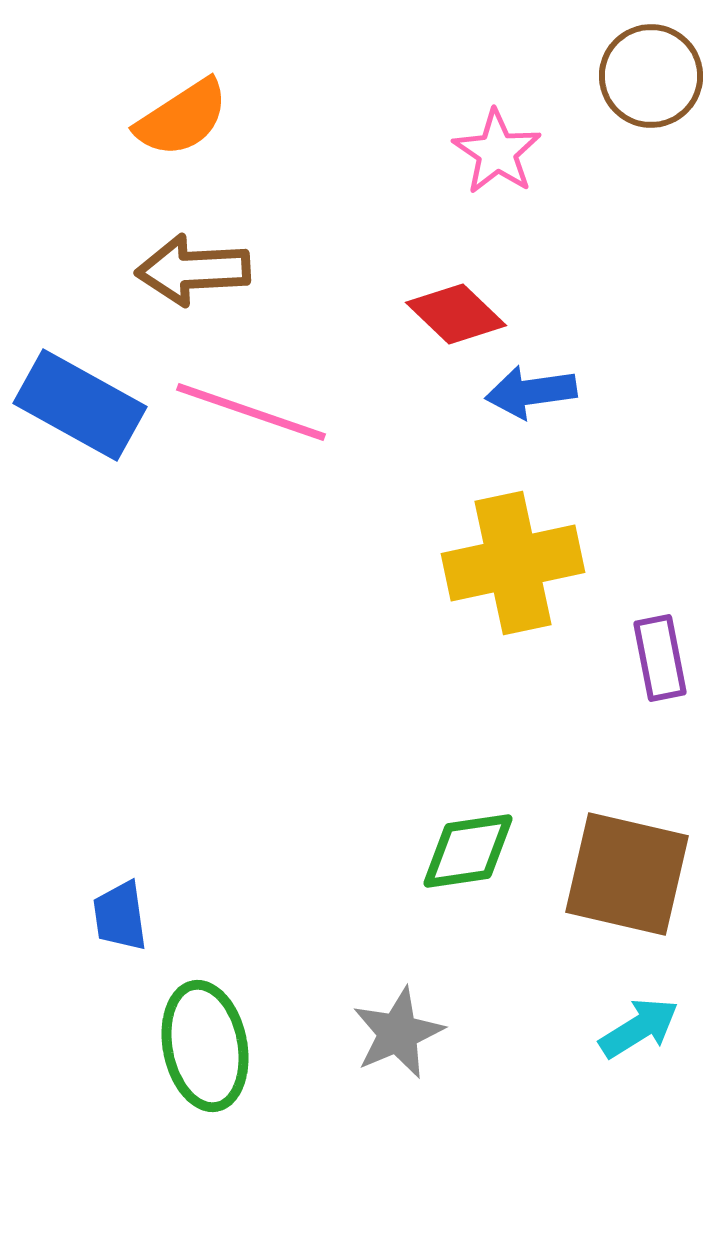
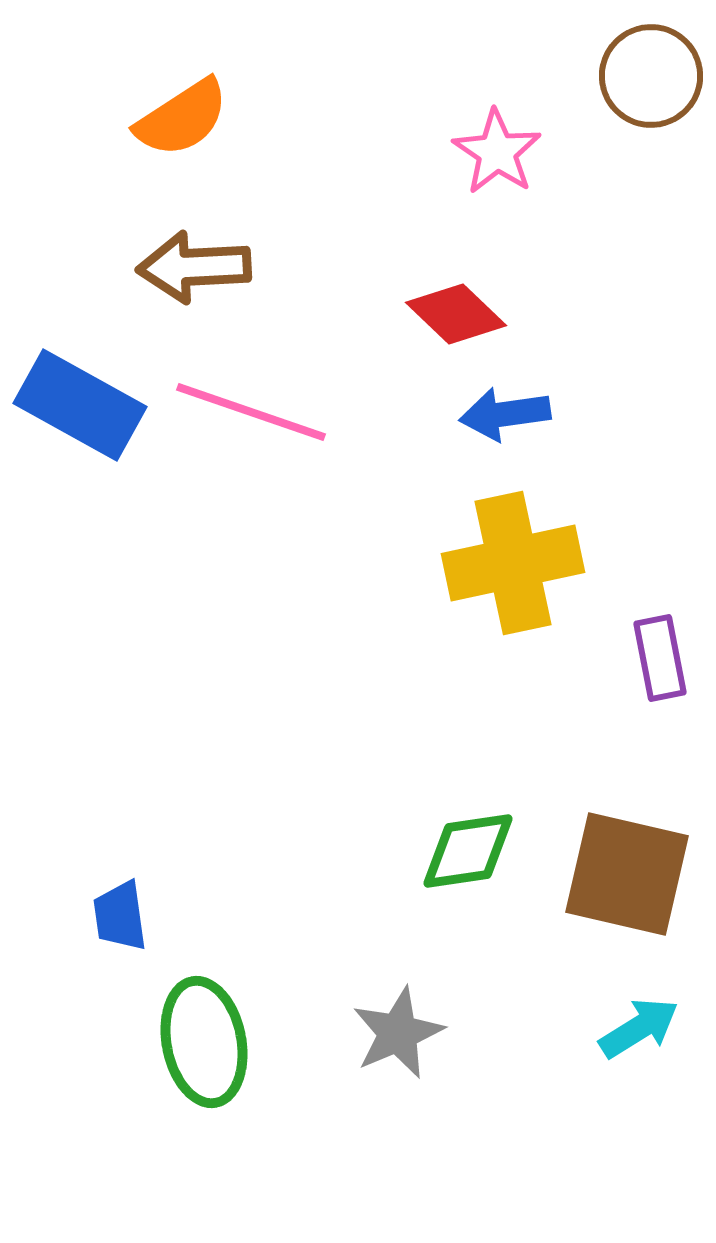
brown arrow: moved 1 px right, 3 px up
blue arrow: moved 26 px left, 22 px down
green ellipse: moved 1 px left, 4 px up
